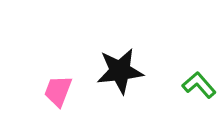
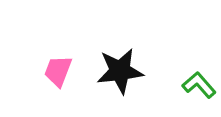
pink trapezoid: moved 20 px up
